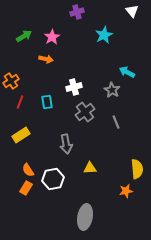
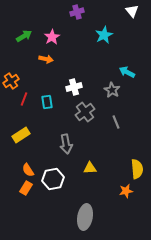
red line: moved 4 px right, 3 px up
